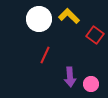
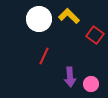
red line: moved 1 px left, 1 px down
